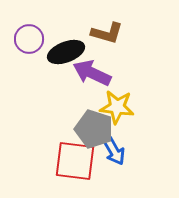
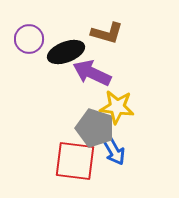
gray pentagon: moved 1 px right, 1 px up
